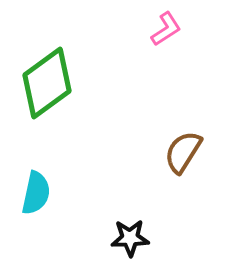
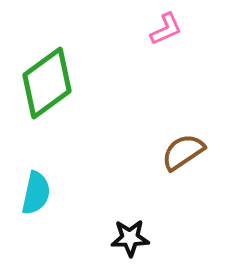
pink L-shape: rotated 9 degrees clockwise
brown semicircle: rotated 24 degrees clockwise
